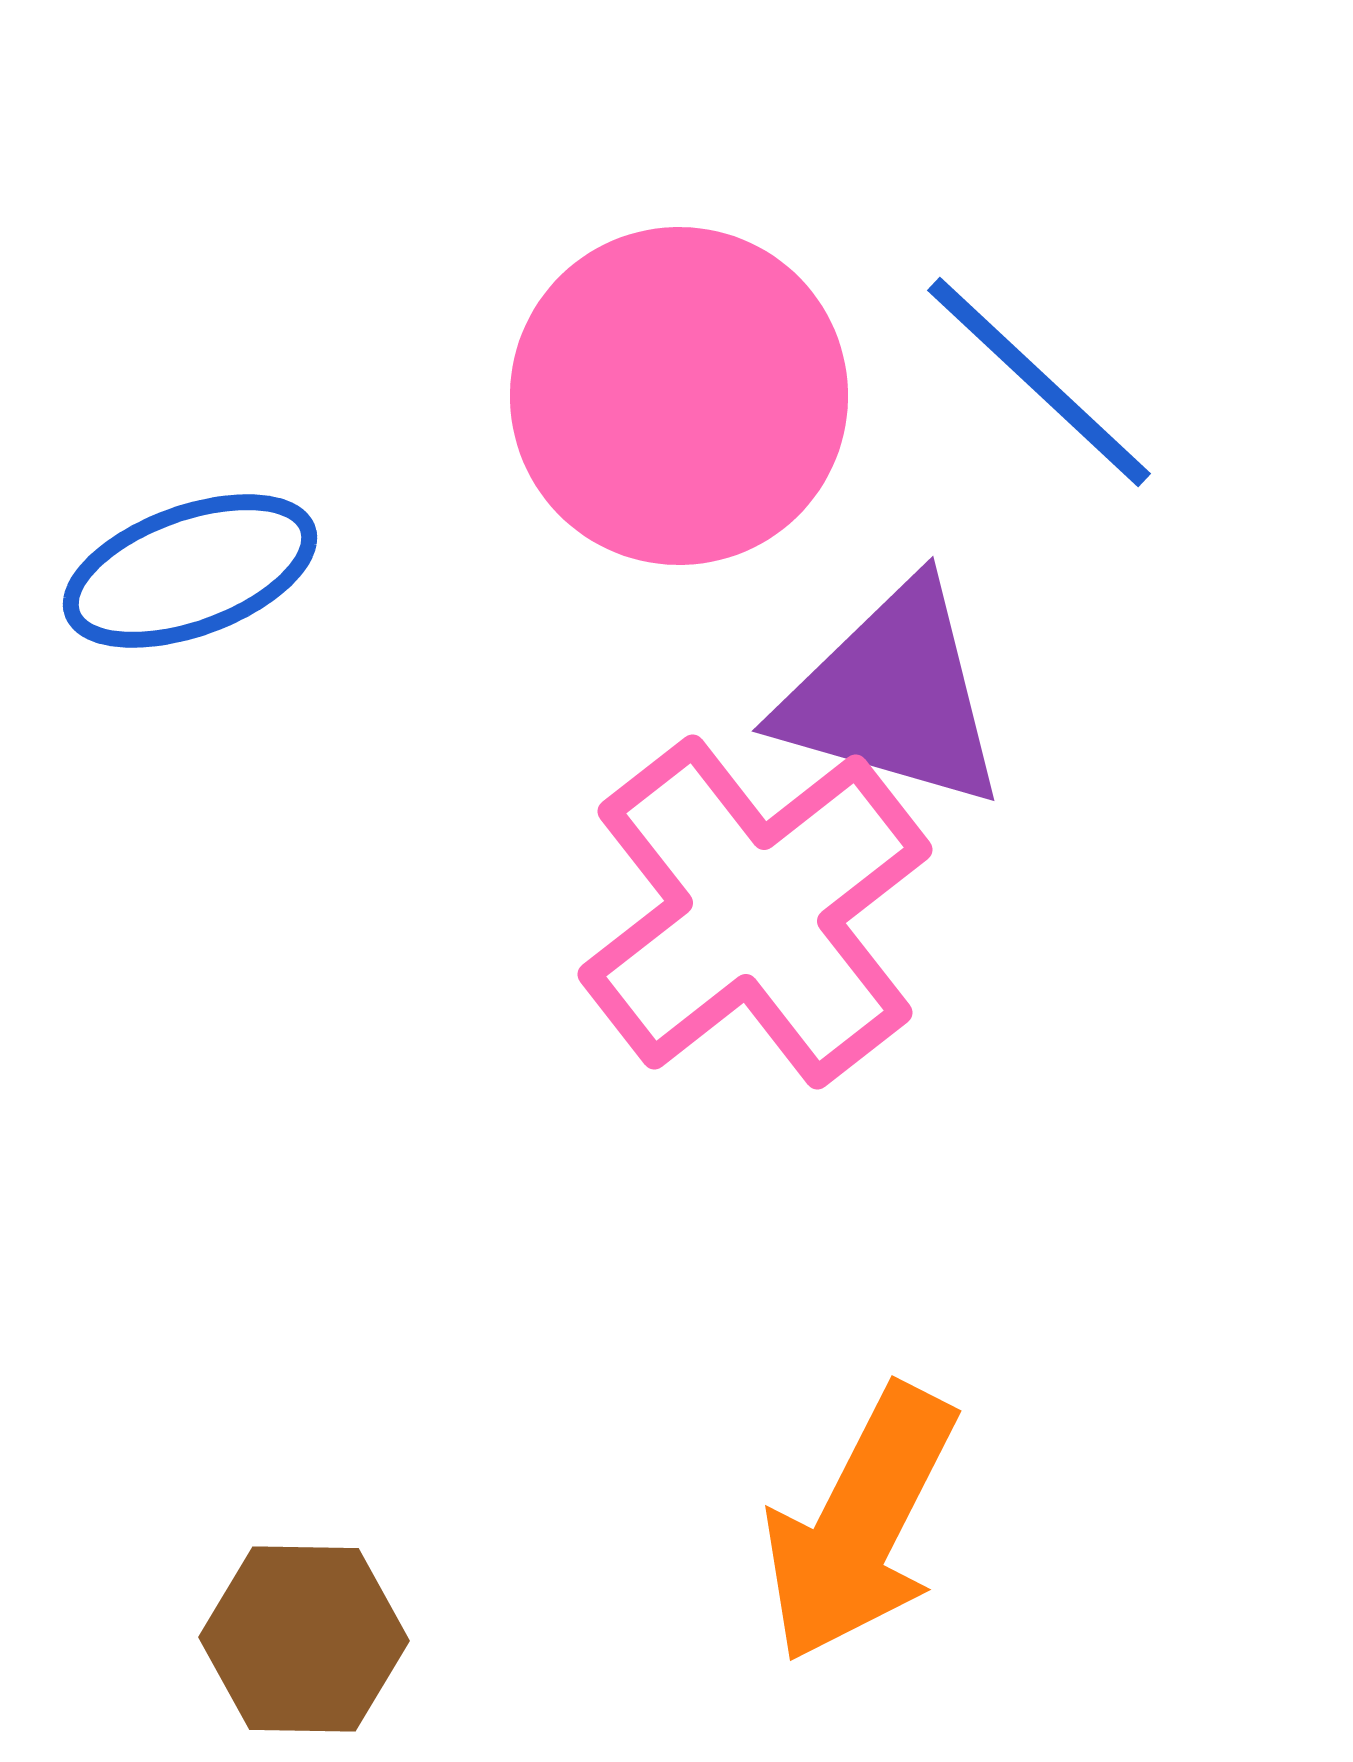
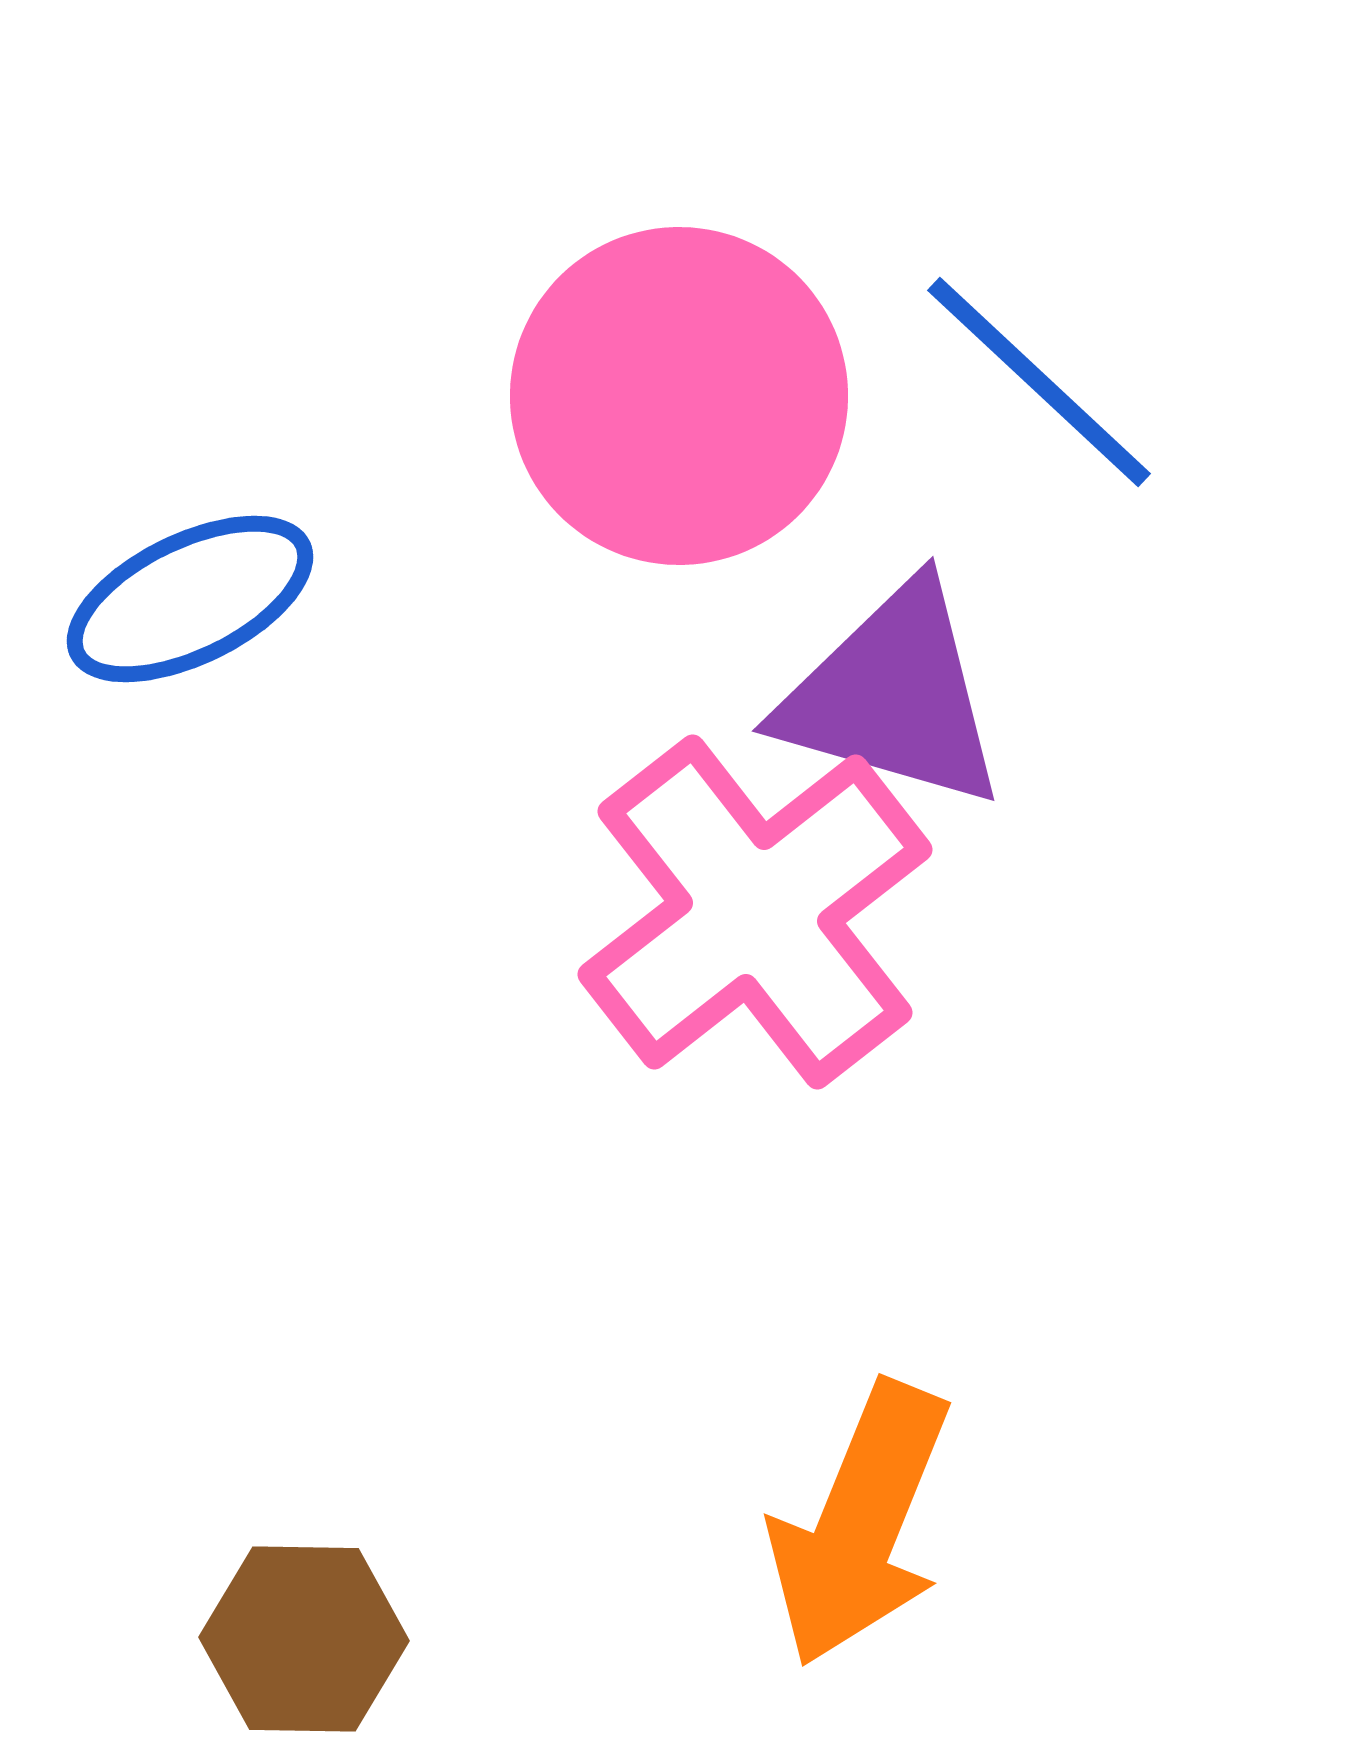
blue ellipse: moved 28 px down; rotated 6 degrees counterclockwise
orange arrow: rotated 5 degrees counterclockwise
